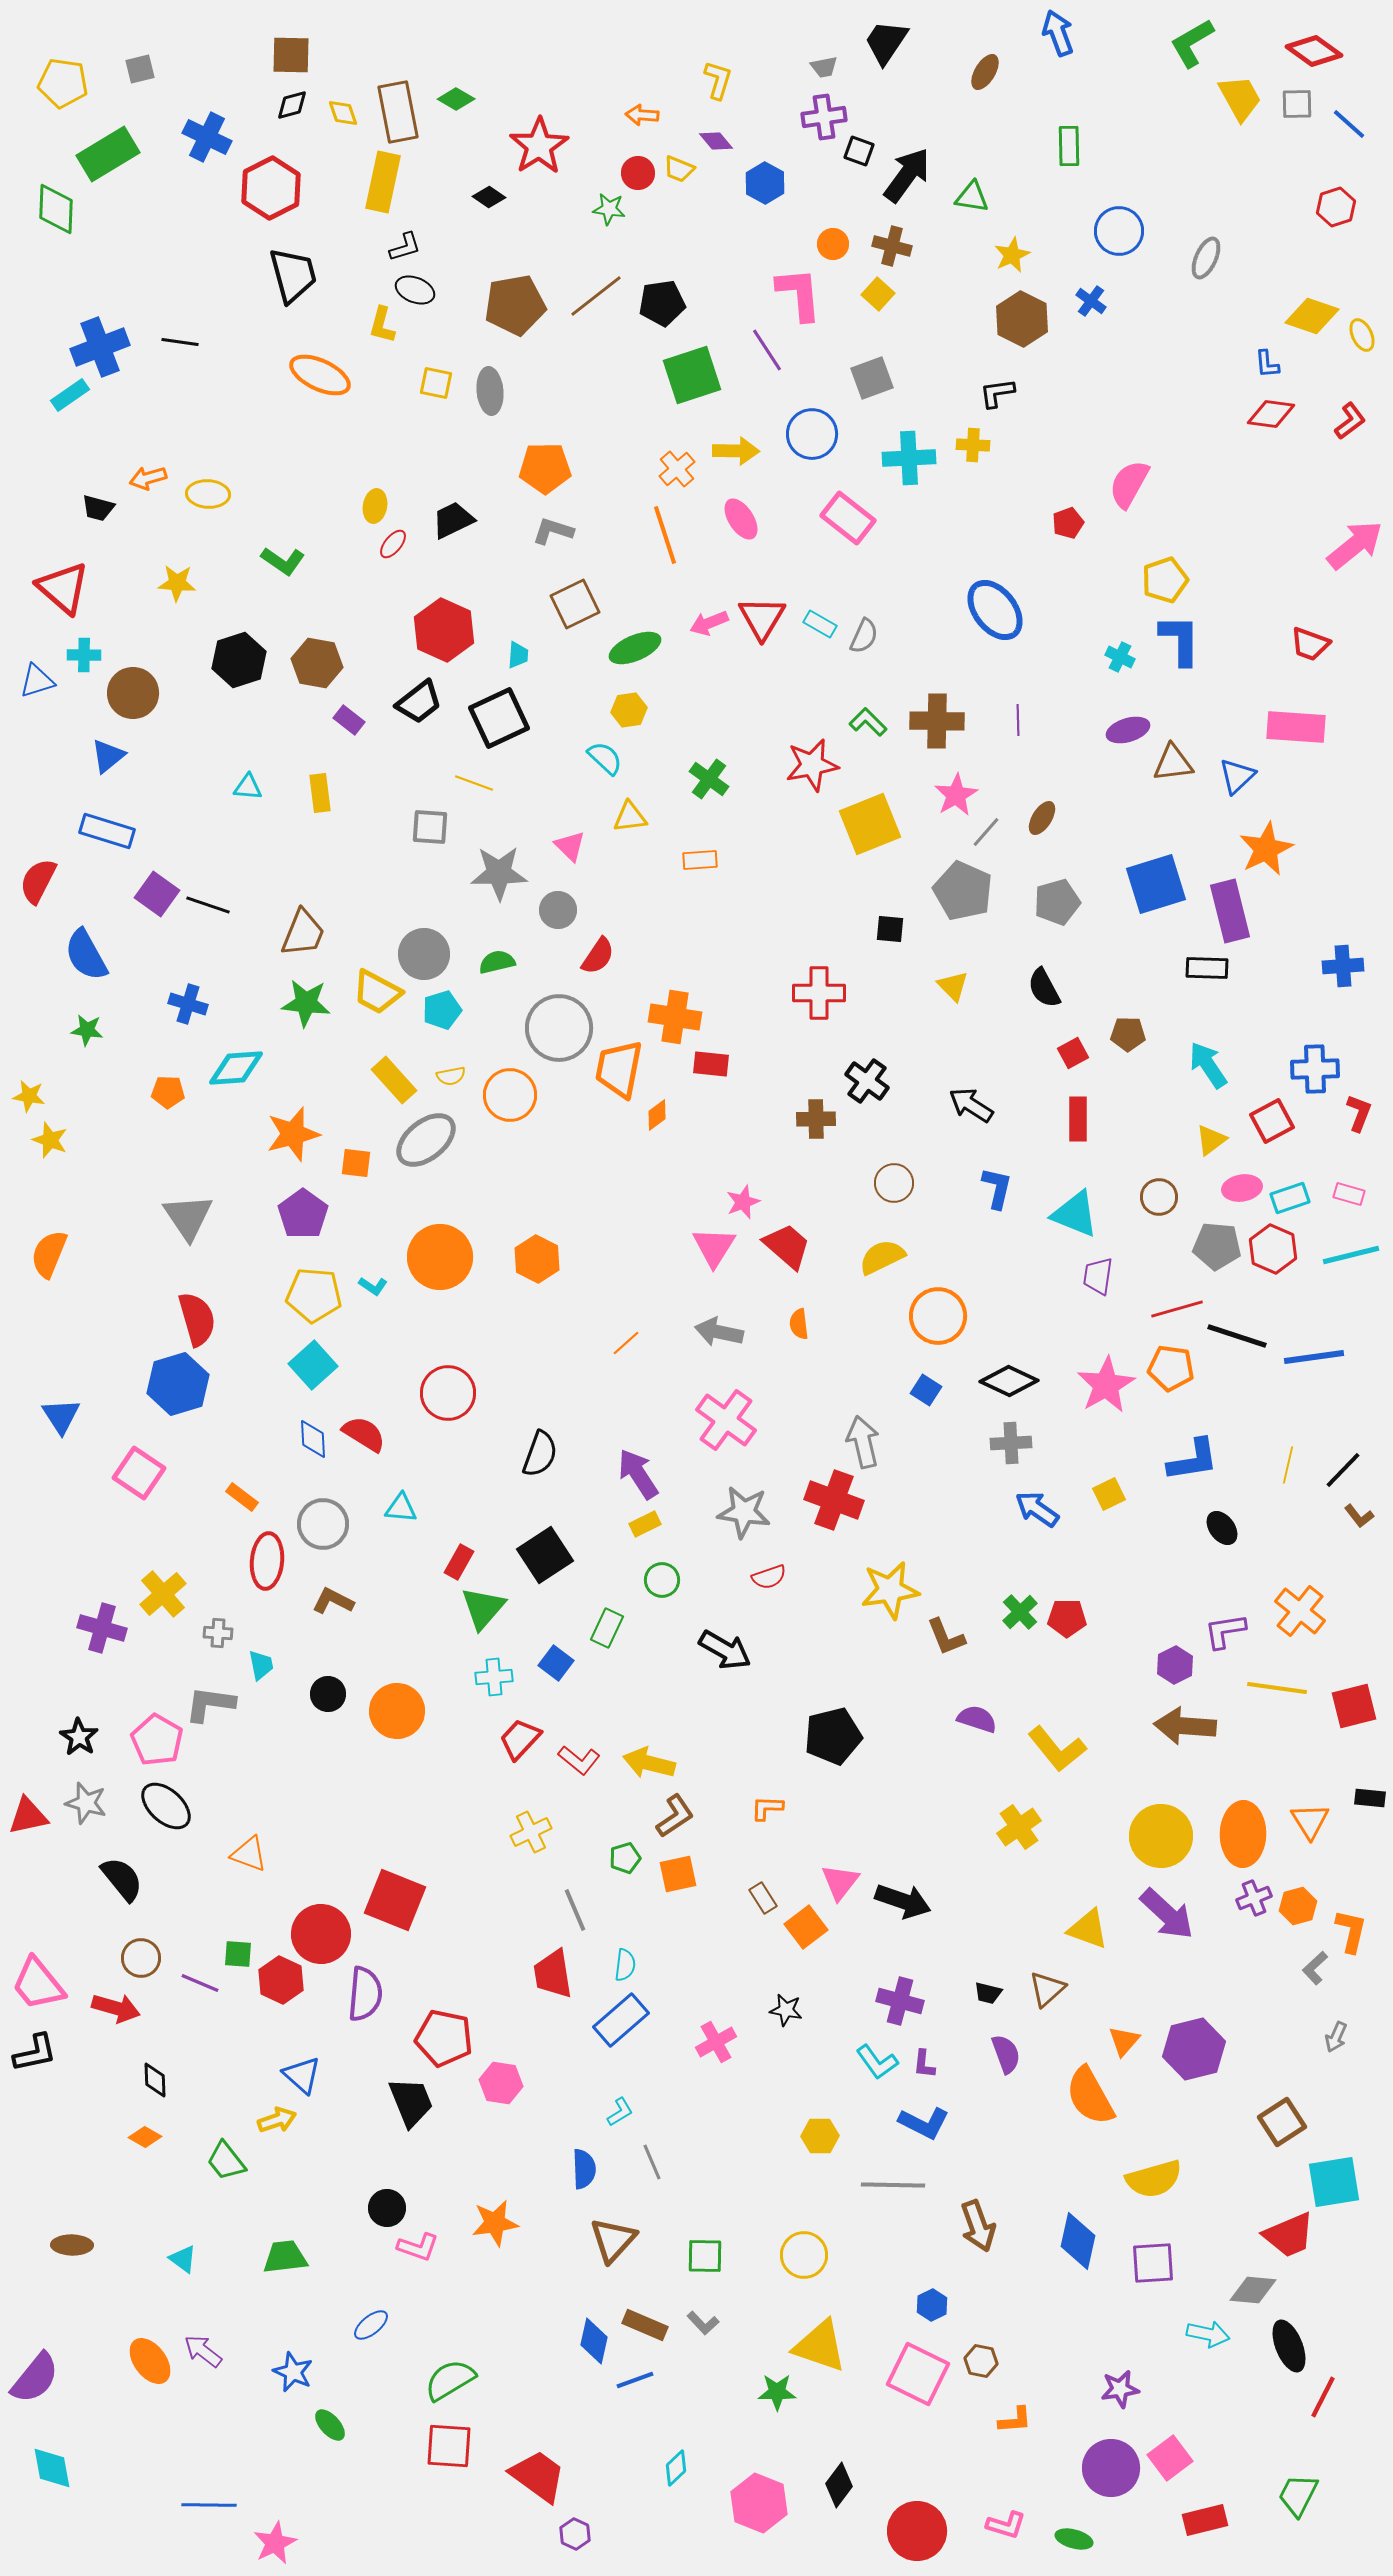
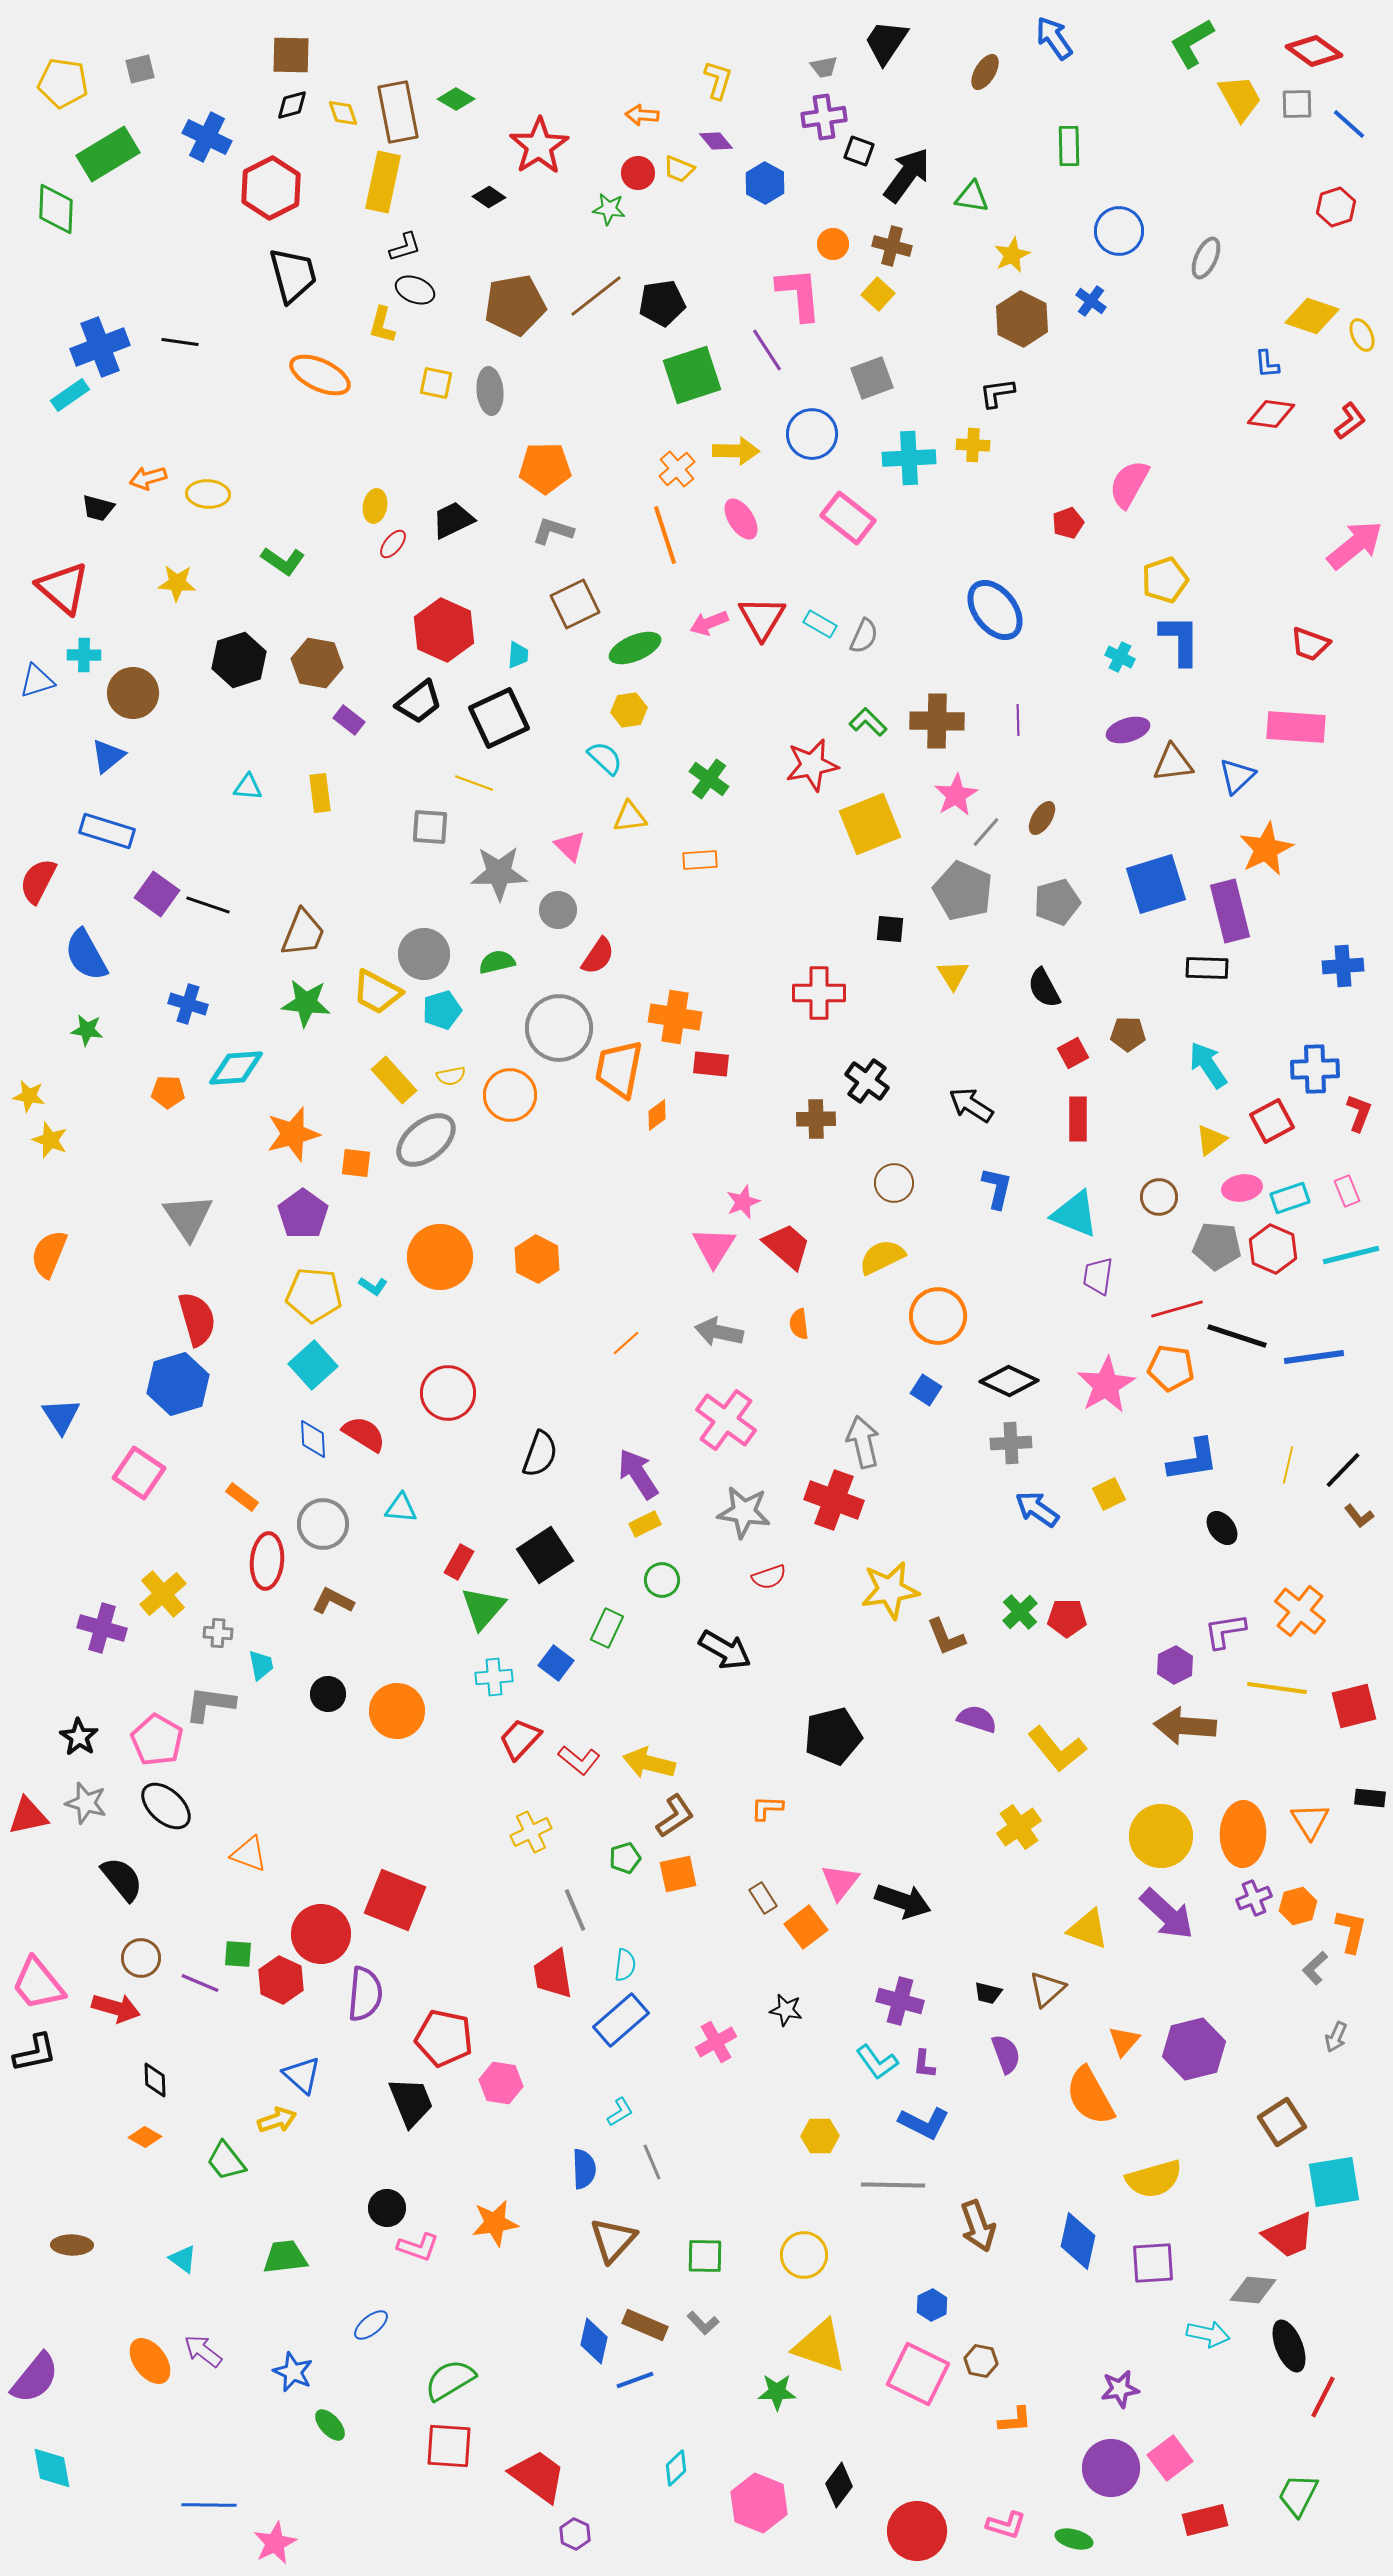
blue arrow at (1058, 33): moved 4 px left, 5 px down; rotated 15 degrees counterclockwise
yellow triangle at (953, 986): moved 11 px up; rotated 12 degrees clockwise
pink rectangle at (1349, 1194): moved 2 px left, 3 px up; rotated 52 degrees clockwise
